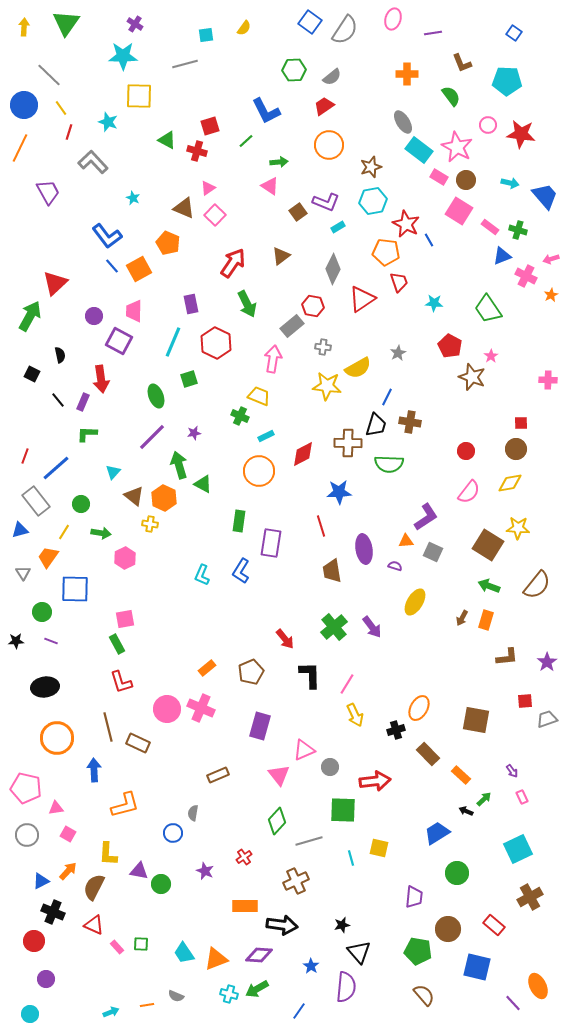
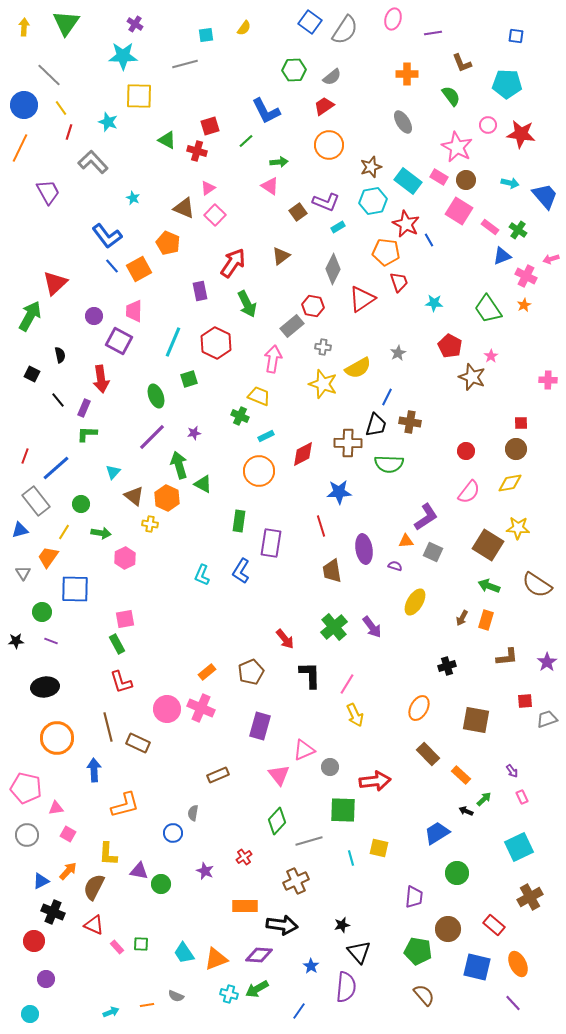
blue square at (514, 33): moved 2 px right, 3 px down; rotated 28 degrees counterclockwise
cyan pentagon at (507, 81): moved 3 px down
cyan rectangle at (419, 150): moved 11 px left, 31 px down
green cross at (518, 230): rotated 18 degrees clockwise
orange star at (551, 295): moved 27 px left, 10 px down
purple rectangle at (191, 304): moved 9 px right, 13 px up
yellow star at (327, 386): moved 4 px left, 2 px up; rotated 12 degrees clockwise
purple rectangle at (83, 402): moved 1 px right, 6 px down
orange hexagon at (164, 498): moved 3 px right
brown semicircle at (537, 585): rotated 84 degrees clockwise
orange rectangle at (207, 668): moved 4 px down
black cross at (396, 730): moved 51 px right, 64 px up
cyan square at (518, 849): moved 1 px right, 2 px up
orange ellipse at (538, 986): moved 20 px left, 22 px up
